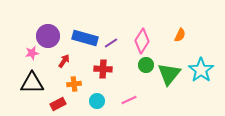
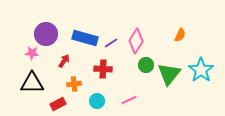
purple circle: moved 2 px left, 2 px up
pink diamond: moved 6 px left
pink star: rotated 16 degrees clockwise
